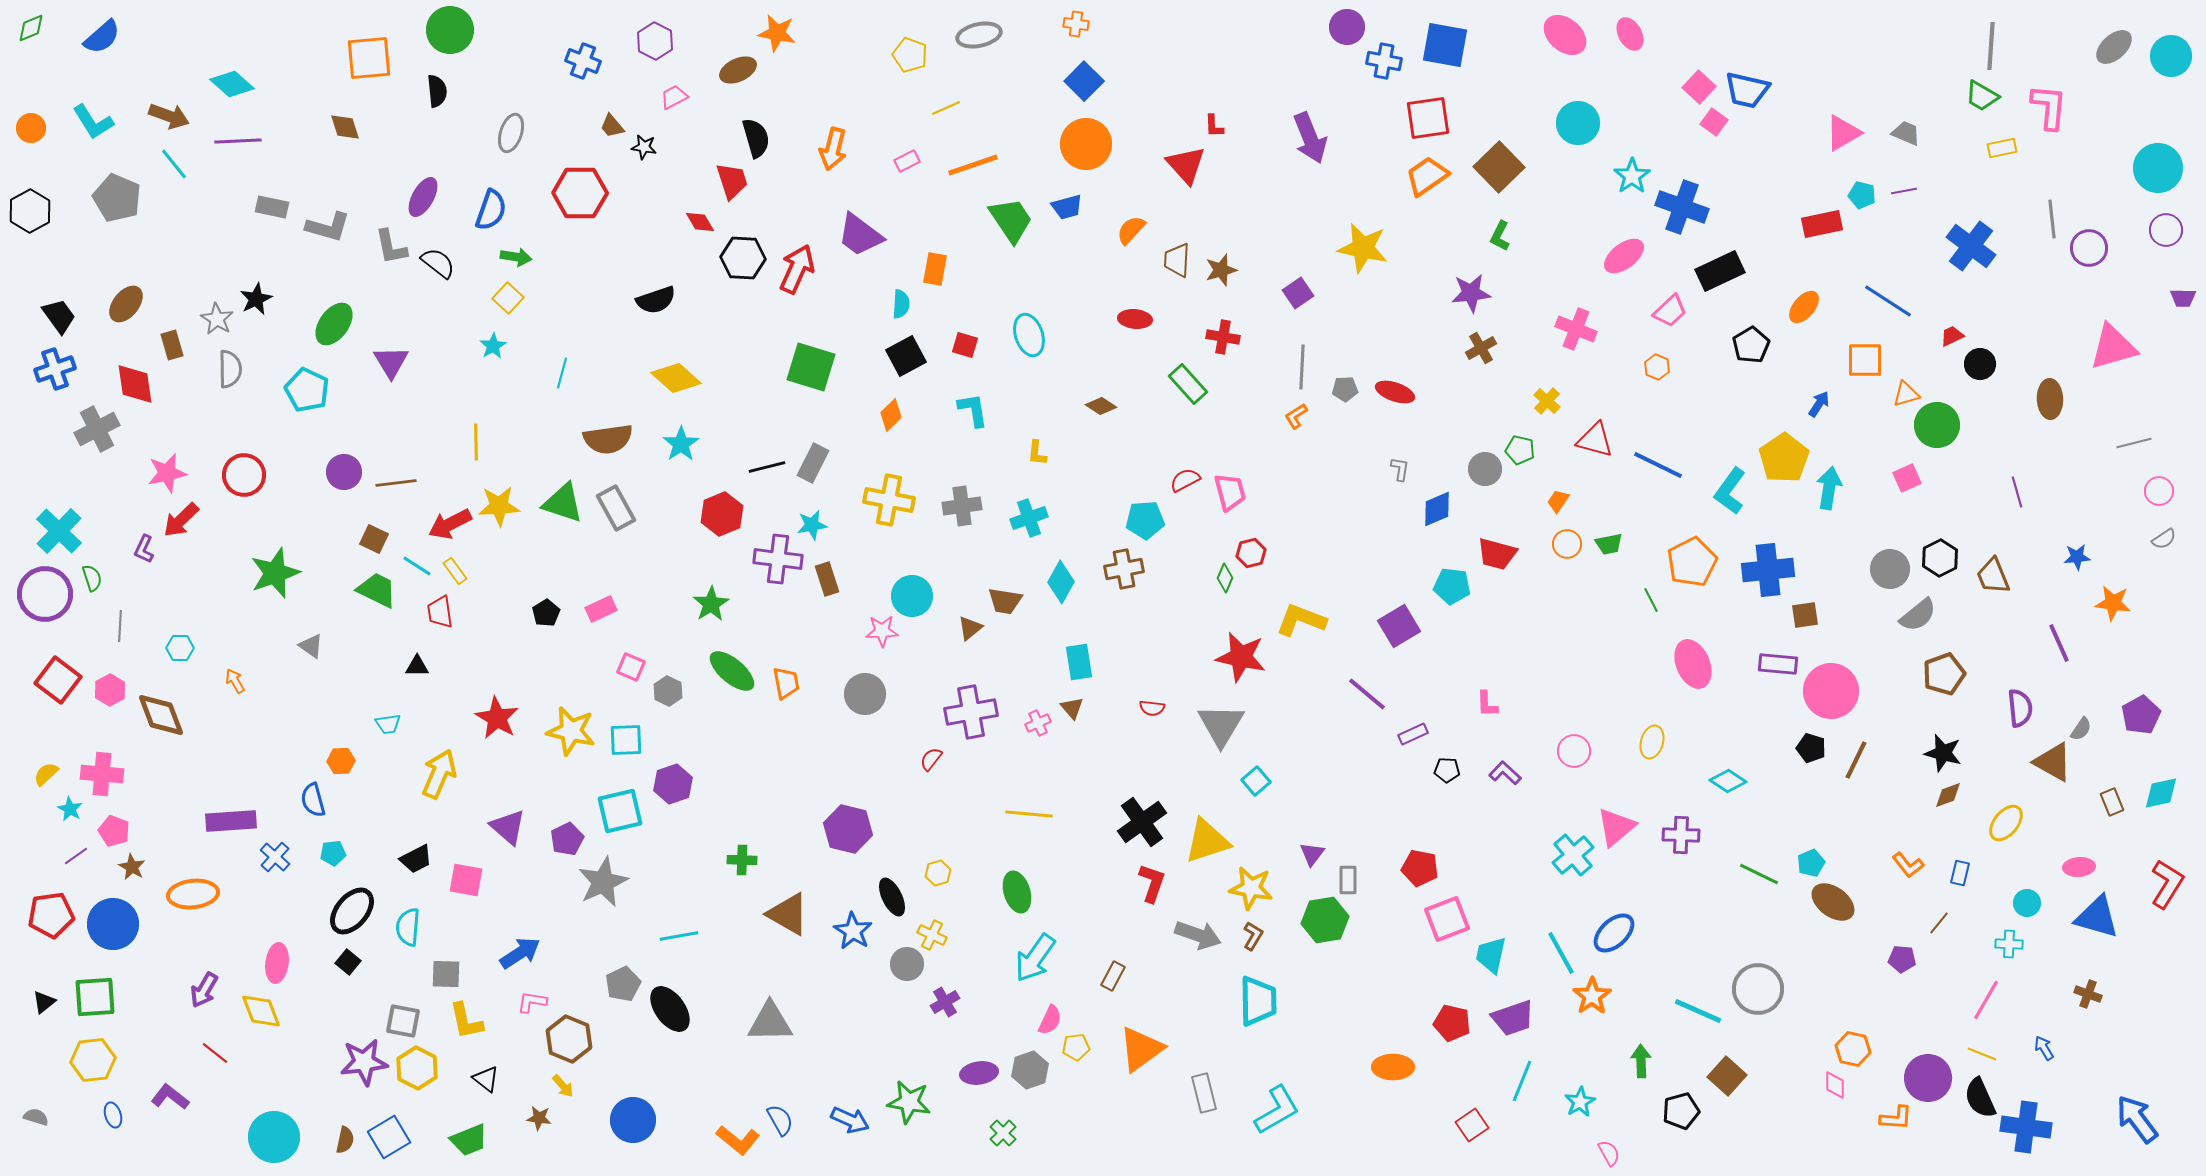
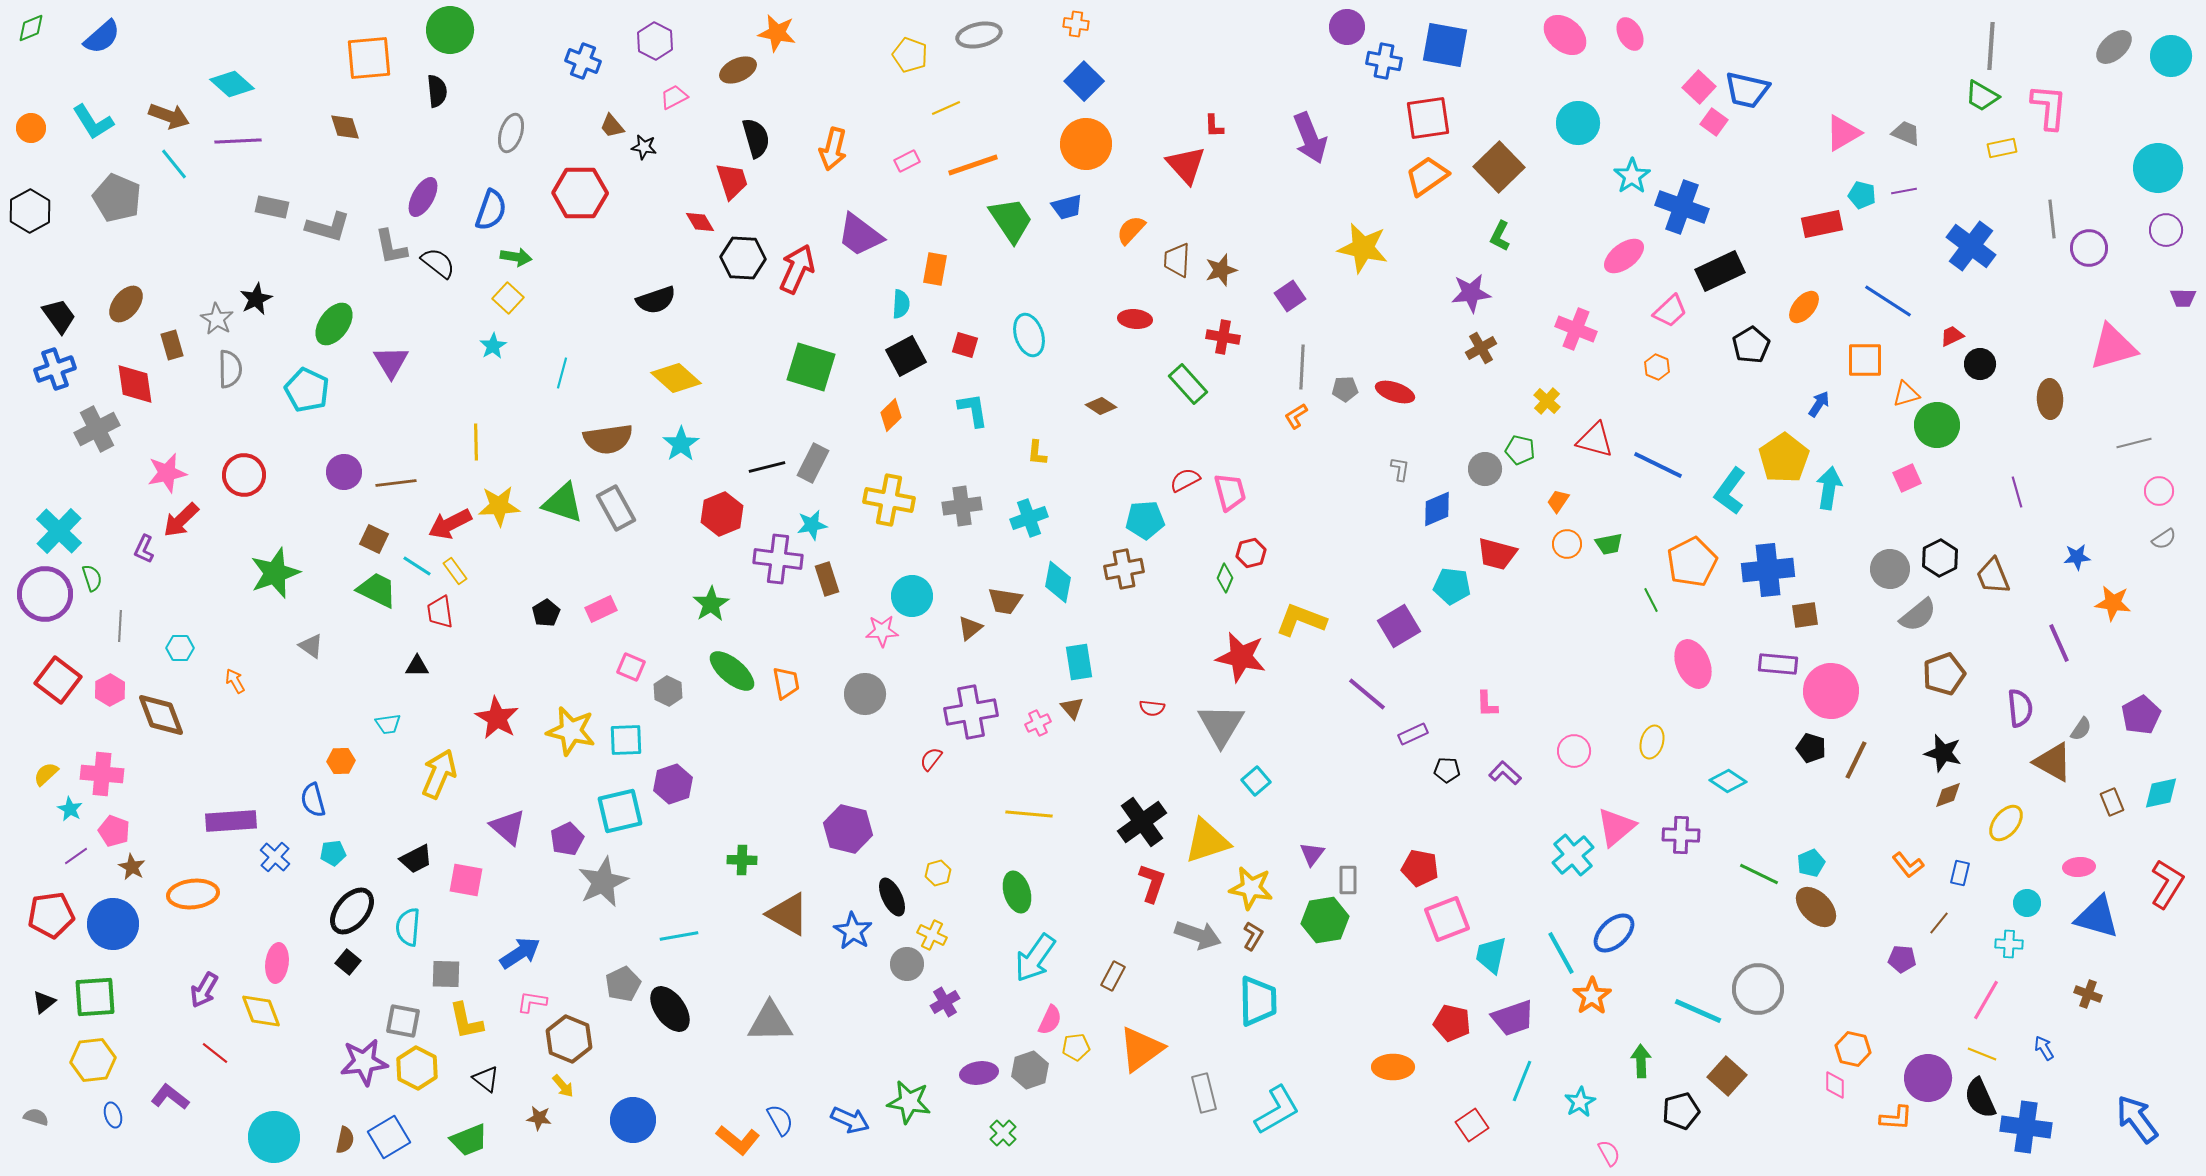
purple square at (1298, 293): moved 8 px left, 3 px down
cyan diamond at (1061, 582): moved 3 px left; rotated 18 degrees counterclockwise
brown ellipse at (1833, 902): moved 17 px left, 5 px down; rotated 9 degrees clockwise
